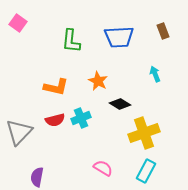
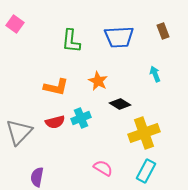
pink square: moved 3 px left, 1 px down
red semicircle: moved 2 px down
